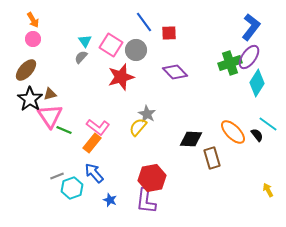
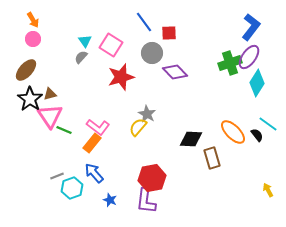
gray circle: moved 16 px right, 3 px down
